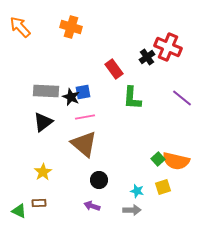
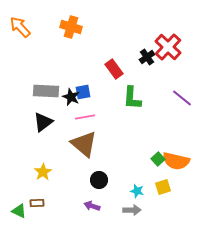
red cross: rotated 20 degrees clockwise
brown rectangle: moved 2 px left
